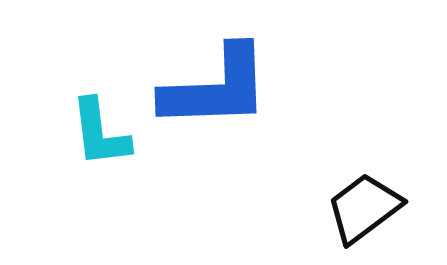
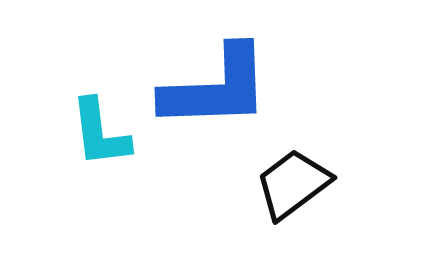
black trapezoid: moved 71 px left, 24 px up
